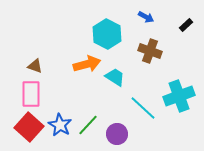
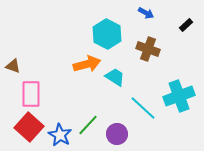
blue arrow: moved 4 px up
brown cross: moved 2 px left, 2 px up
brown triangle: moved 22 px left
blue star: moved 10 px down
